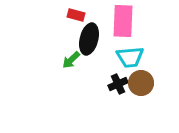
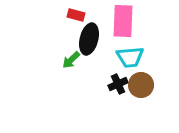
brown circle: moved 2 px down
